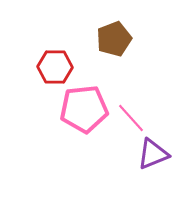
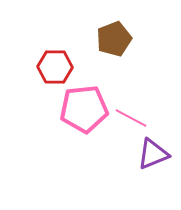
pink line: rotated 20 degrees counterclockwise
